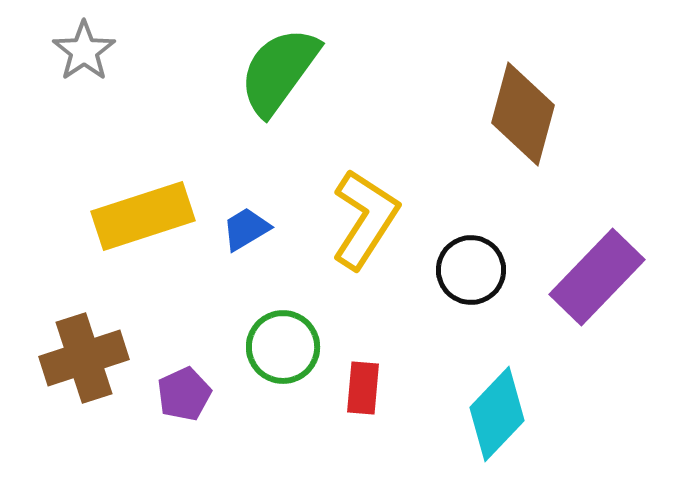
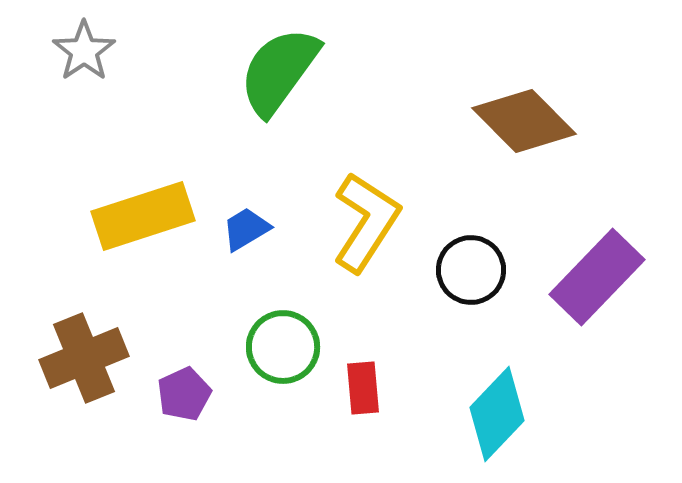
brown diamond: moved 1 px right, 7 px down; rotated 60 degrees counterclockwise
yellow L-shape: moved 1 px right, 3 px down
brown cross: rotated 4 degrees counterclockwise
red rectangle: rotated 10 degrees counterclockwise
